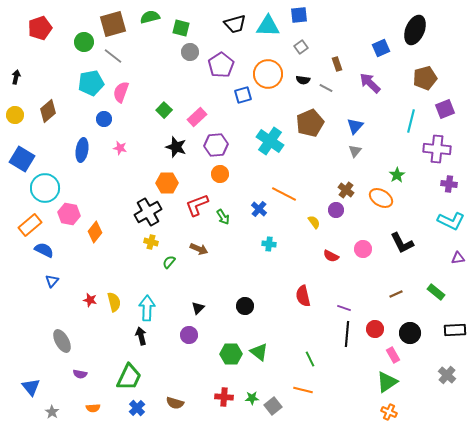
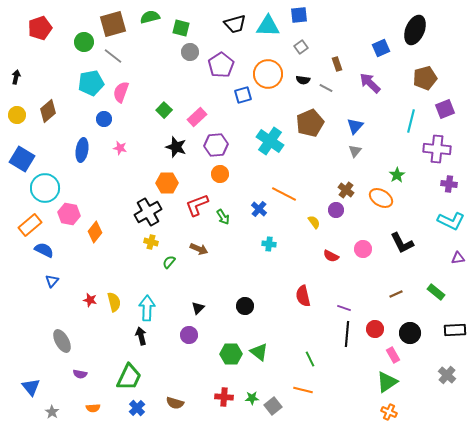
yellow circle at (15, 115): moved 2 px right
